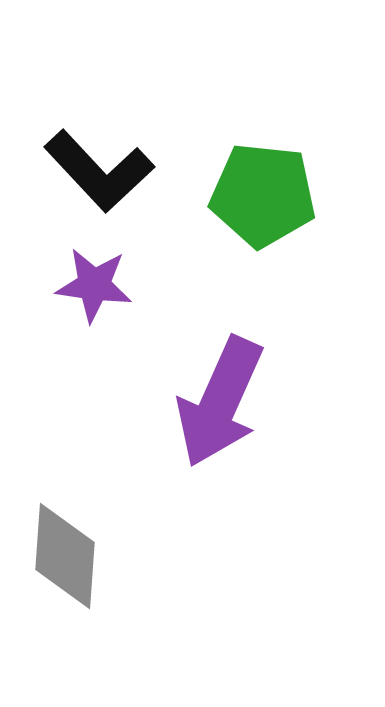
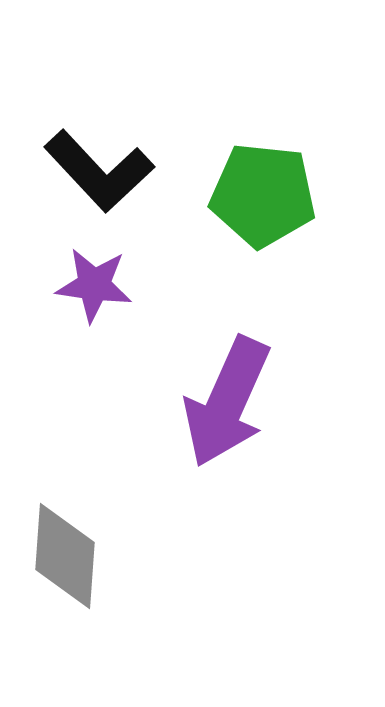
purple arrow: moved 7 px right
